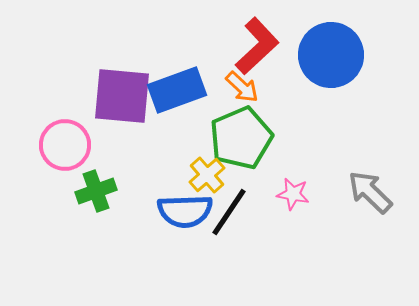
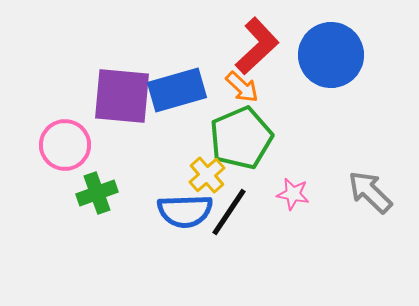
blue rectangle: rotated 4 degrees clockwise
green cross: moved 1 px right, 2 px down
